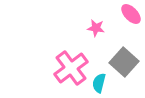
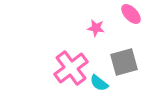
gray square: rotated 32 degrees clockwise
cyan semicircle: rotated 66 degrees counterclockwise
